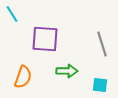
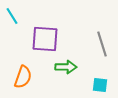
cyan line: moved 2 px down
green arrow: moved 1 px left, 4 px up
